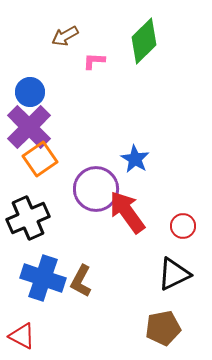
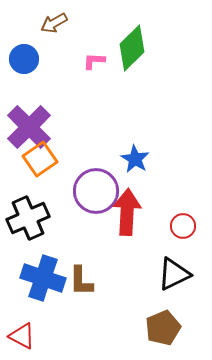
brown arrow: moved 11 px left, 13 px up
green diamond: moved 12 px left, 7 px down
blue circle: moved 6 px left, 33 px up
purple circle: moved 2 px down
red arrow: rotated 39 degrees clockwise
brown L-shape: rotated 28 degrees counterclockwise
brown pentagon: rotated 12 degrees counterclockwise
